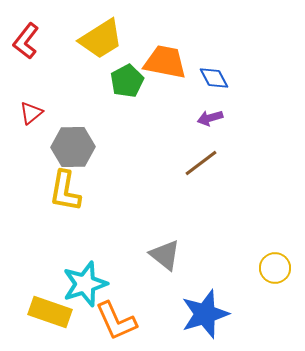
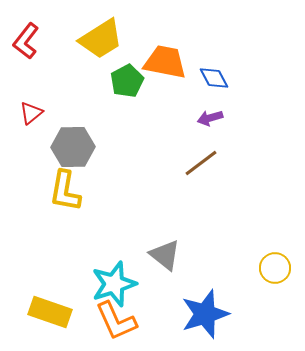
cyan star: moved 29 px right
